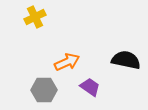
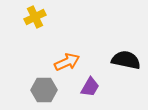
purple trapezoid: rotated 85 degrees clockwise
